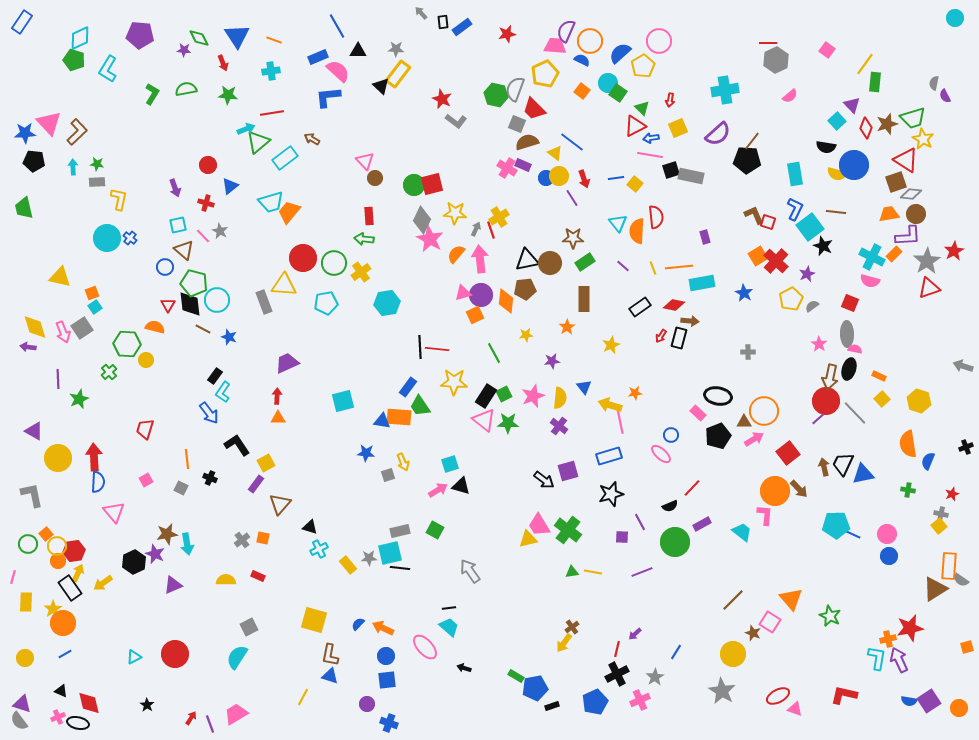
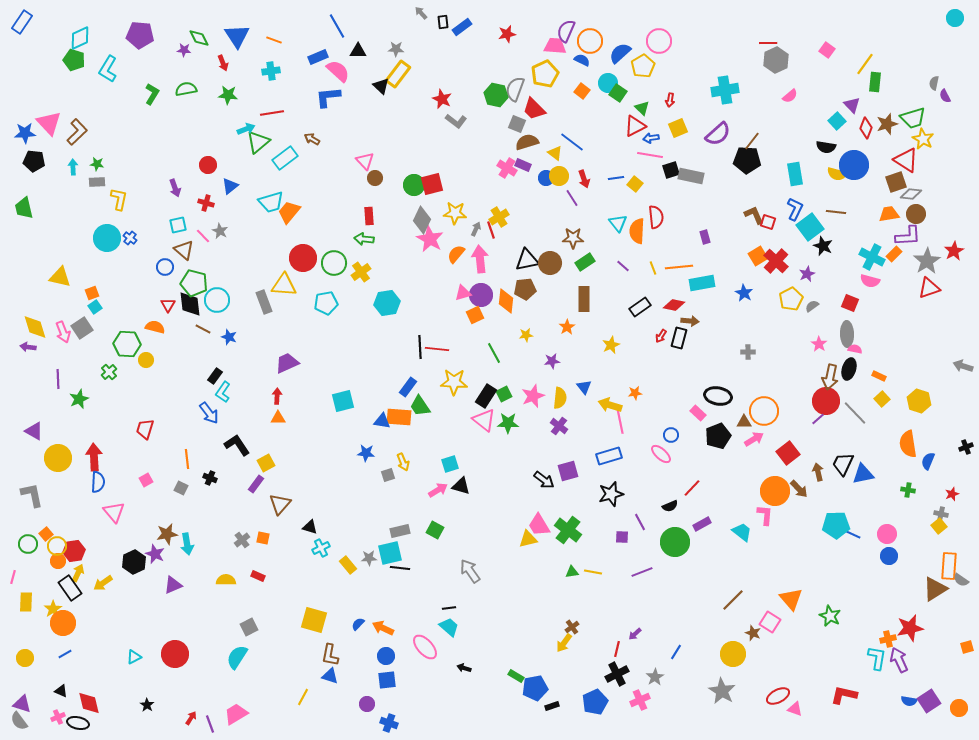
brown arrow at (824, 467): moved 6 px left, 5 px down
cyan cross at (319, 549): moved 2 px right, 1 px up
